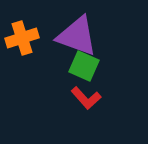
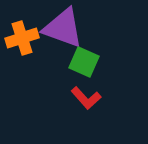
purple triangle: moved 14 px left, 8 px up
green square: moved 4 px up
